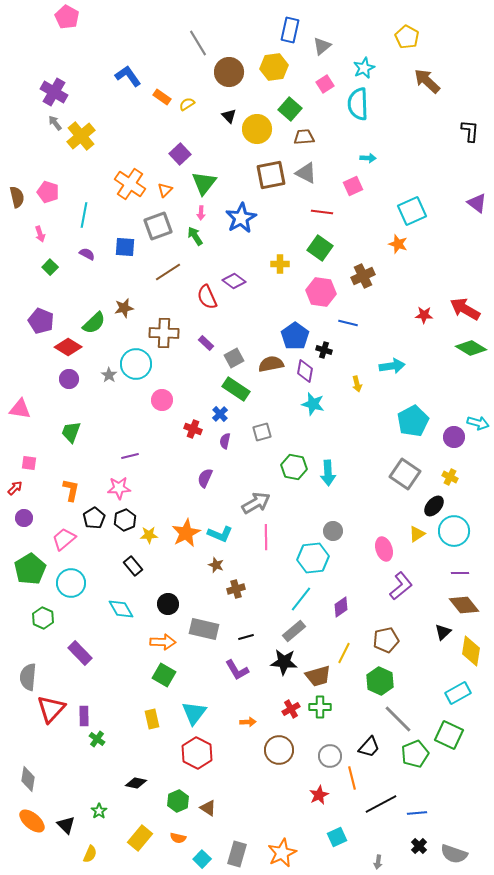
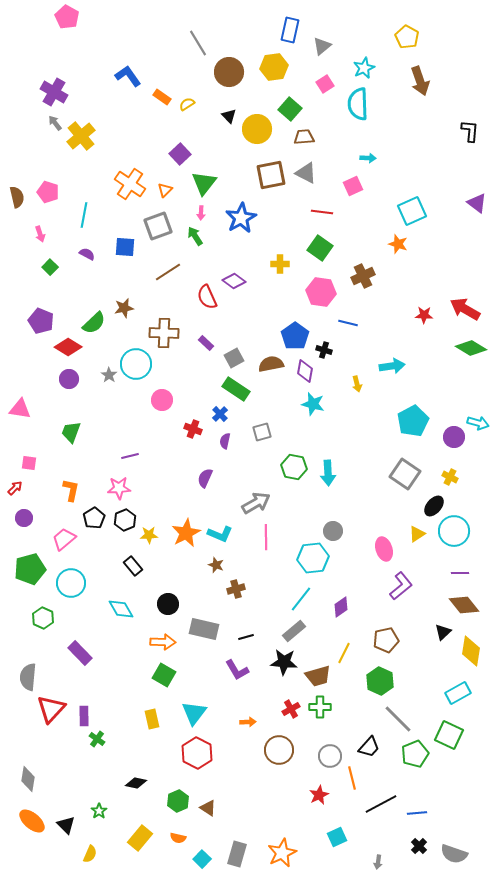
brown arrow at (427, 81): moved 7 px left; rotated 152 degrees counterclockwise
green pentagon at (30, 569): rotated 16 degrees clockwise
